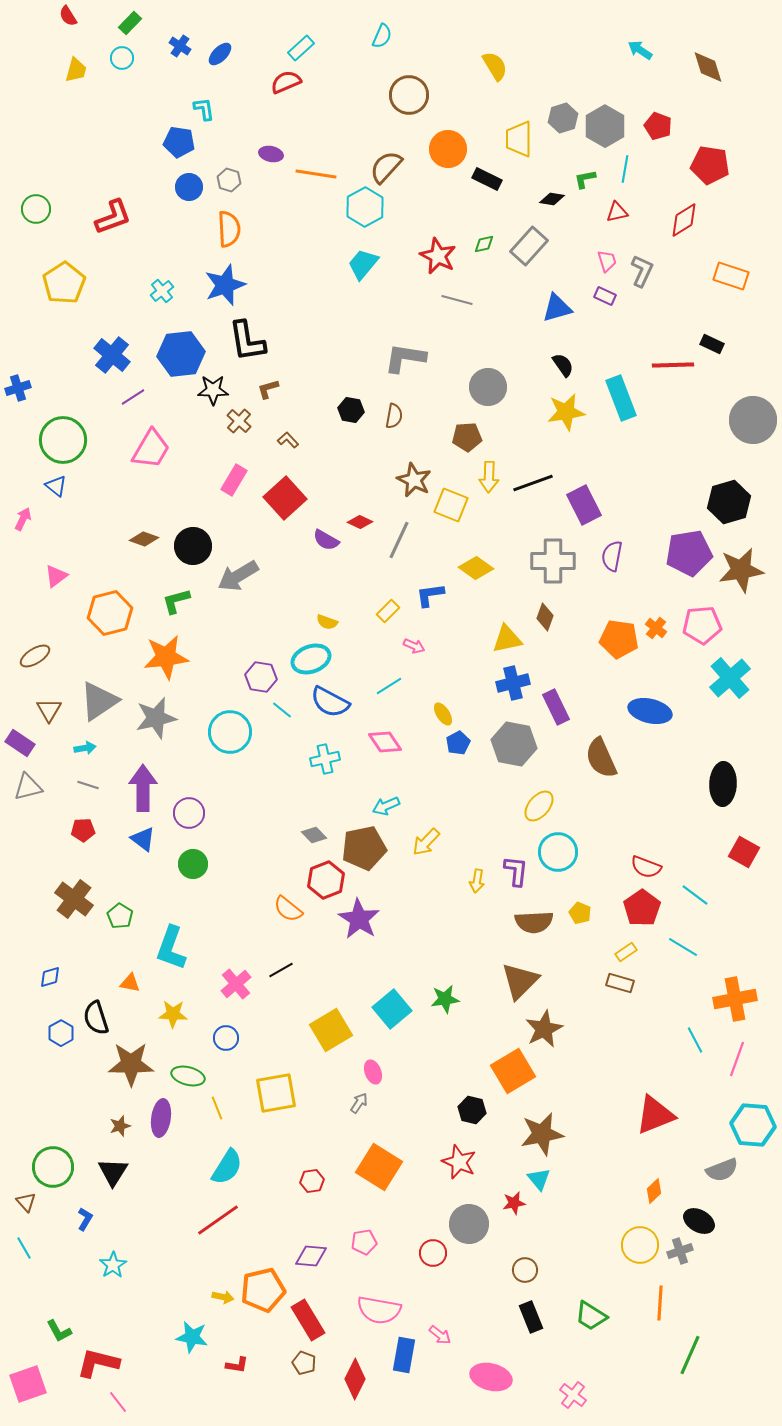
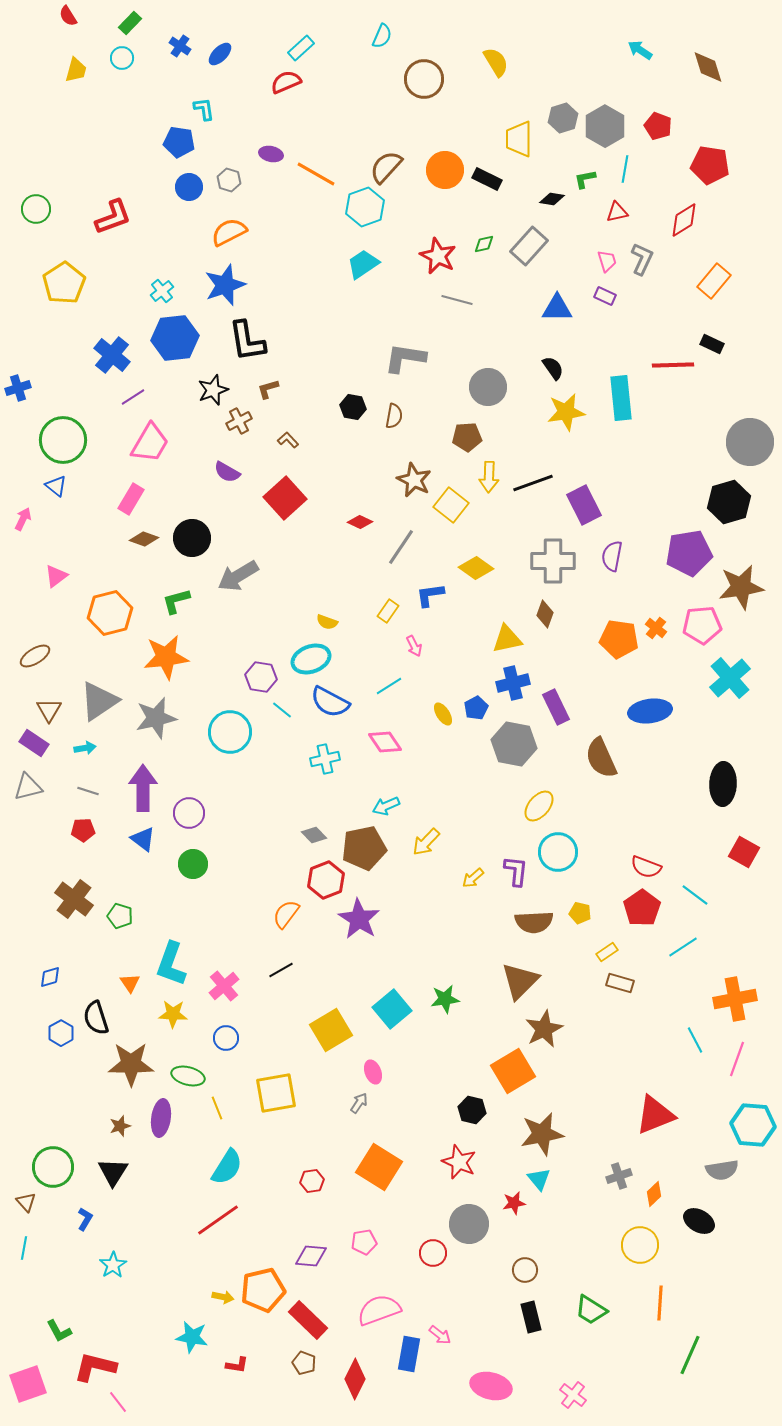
yellow semicircle at (495, 66): moved 1 px right, 4 px up
brown circle at (409, 95): moved 15 px right, 16 px up
orange circle at (448, 149): moved 3 px left, 21 px down
orange line at (316, 174): rotated 21 degrees clockwise
cyan hexagon at (365, 207): rotated 9 degrees clockwise
orange semicircle at (229, 229): moved 3 px down; rotated 114 degrees counterclockwise
cyan trapezoid at (363, 264): rotated 16 degrees clockwise
gray L-shape at (642, 271): moved 12 px up
orange rectangle at (731, 276): moved 17 px left, 5 px down; rotated 68 degrees counterclockwise
blue triangle at (557, 308): rotated 16 degrees clockwise
blue hexagon at (181, 354): moved 6 px left, 16 px up
black semicircle at (563, 365): moved 10 px left, 3 px down
black star at (213, 390): rotated 20 degrees counterclockwise
cyan rectangle at (621, 398): rotated 15 degrees clockwise
black hexagon at (351, 410): moved 2 px right, 3 px up
gray circle at (753, 420): moved 3 px left, 22 px down
brown cross at (239, 421): rotated 20 degrees clockwise
pink trapezoid at (151, 449): moved 1 px left, 6 px up
pink rectangle at (234, 480): moved 103 px left, 19 px down
yellow square at (451, 505): rotated 16 degrees clockwise
purple semicircle at (326, 540): moved 99 px left, 68 px up
gray line at (399, 540): moved 2 px right, 7 px down; rotated 9 degrees clockwise
black circle at (193, 546): moved 1 px left, 8 px up
brown star at (741, 570): moved 17 px down
yellow rectangle at (388, 611): rotated 10 degrees counterclockwise
brown diamond at (545, 617): moved 3 px up
pink arrow at (414, 646): rotated 40 degrees clockwise
blue ellipse at (650, 711): rotated 21 degrees counterclockwise
purple rectangle at (20, 743): moved 14 px right
blue pentagon at (458, 743): moved 18 px right, 35 px up
gray line at (88, 785): moved 6 px down
yellow arrow at (477, 881): moved 4 px left, 3 px up; rotated 40 degrees clockwise
orange semicircle at (288, 909): moved 2 px left, 5 px down; rotated 88 degrees clockwise
yellow pentagon at (580, 913): rotated 10 degrees counterclockwise
green pentagon at (120, 916): rotated 15 degrees counterclockwise
cyan line at (683, 947): rotated 64 degrees counterclockwise
cyan L-shape at (171, 948): moved 16 px down
yellow rectangle at (626, 952): moved 19 px left
orange triangle at (130, 983): rotated 45 degrees clockwise
pink cross at (236, 984): moved 12 px left, 2 px down
gray semicircle at (722, 1170): rotated 12 degrees clockwise
orange diamond at (654, 1191): moved 3 px down
cyan line at (24, 1248): rotated 40 degrees clockwise
gray cross at (680, 1251): moved 61 px left, 75 px up
pink semicircle at (379, 1310): rotated 150 degrees clockwise
green trapezoid at (591, 1316): moved 6 px up
black rectangle at (531, 1317): rotated 8 degrees clockwise
red rectangle at (308, 1320): rotated 15 degrees counterclockwise
blue rectangle at (404, 1355): moved 5 px right, 1 px up
red L-shape at (98, 1363): moved 3 px left, 4 px down
pink ellipse at (491, 1377): moved 9 px down
